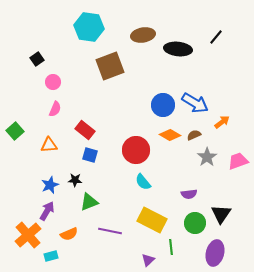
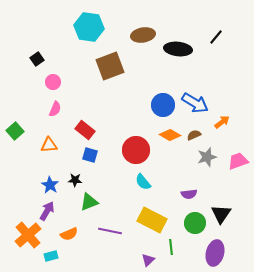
gray star: rotated 18 degrees clockwise
blue star: rotated 18 degrees counterclockwise
